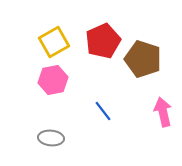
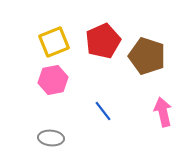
yellow square: rotated 8 degrees clockwise
brown pentagon: moved 4 px right, 3 px up
